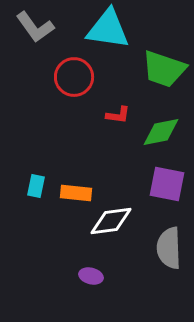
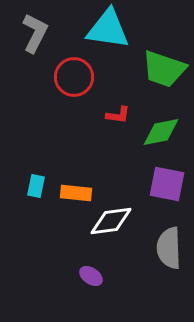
gray L-shape: moved 6 px down; rotated 117 degrees counterclockwise
purple ellipse: rotated 20 degrees clockwise
